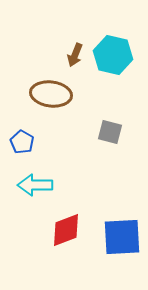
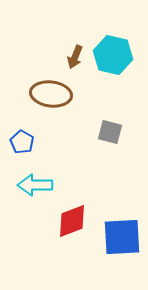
brown arrow: moved 2 px down
red diamond: moved 6 px right, 9 px up
